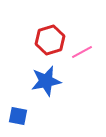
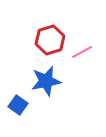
blue square: moved 11 px up; rotated 24 degrees clockwise
